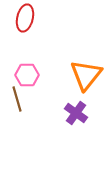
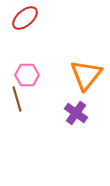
red ellipse: rotated 36 degrees clockwise
